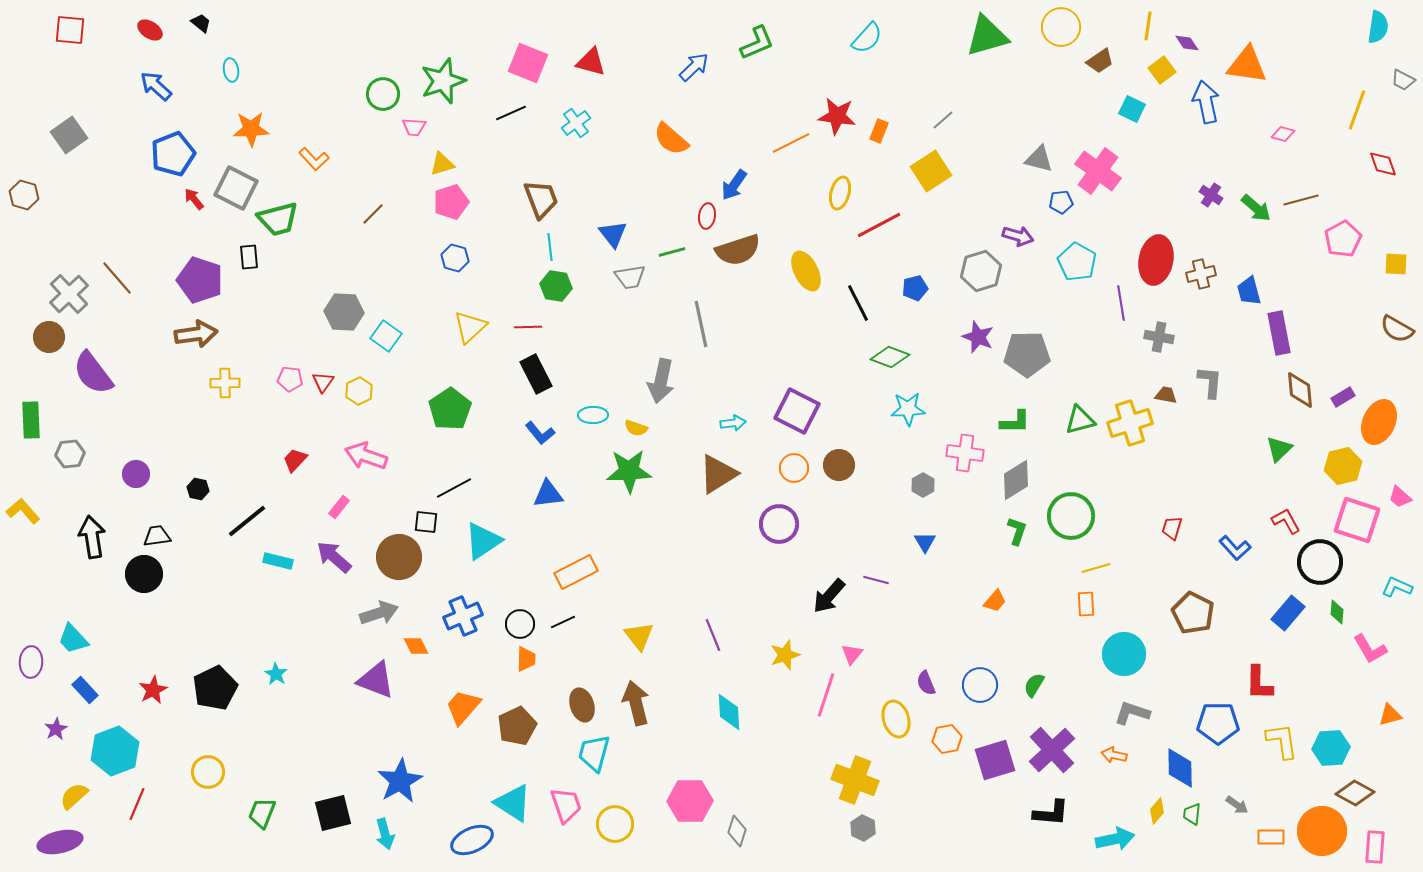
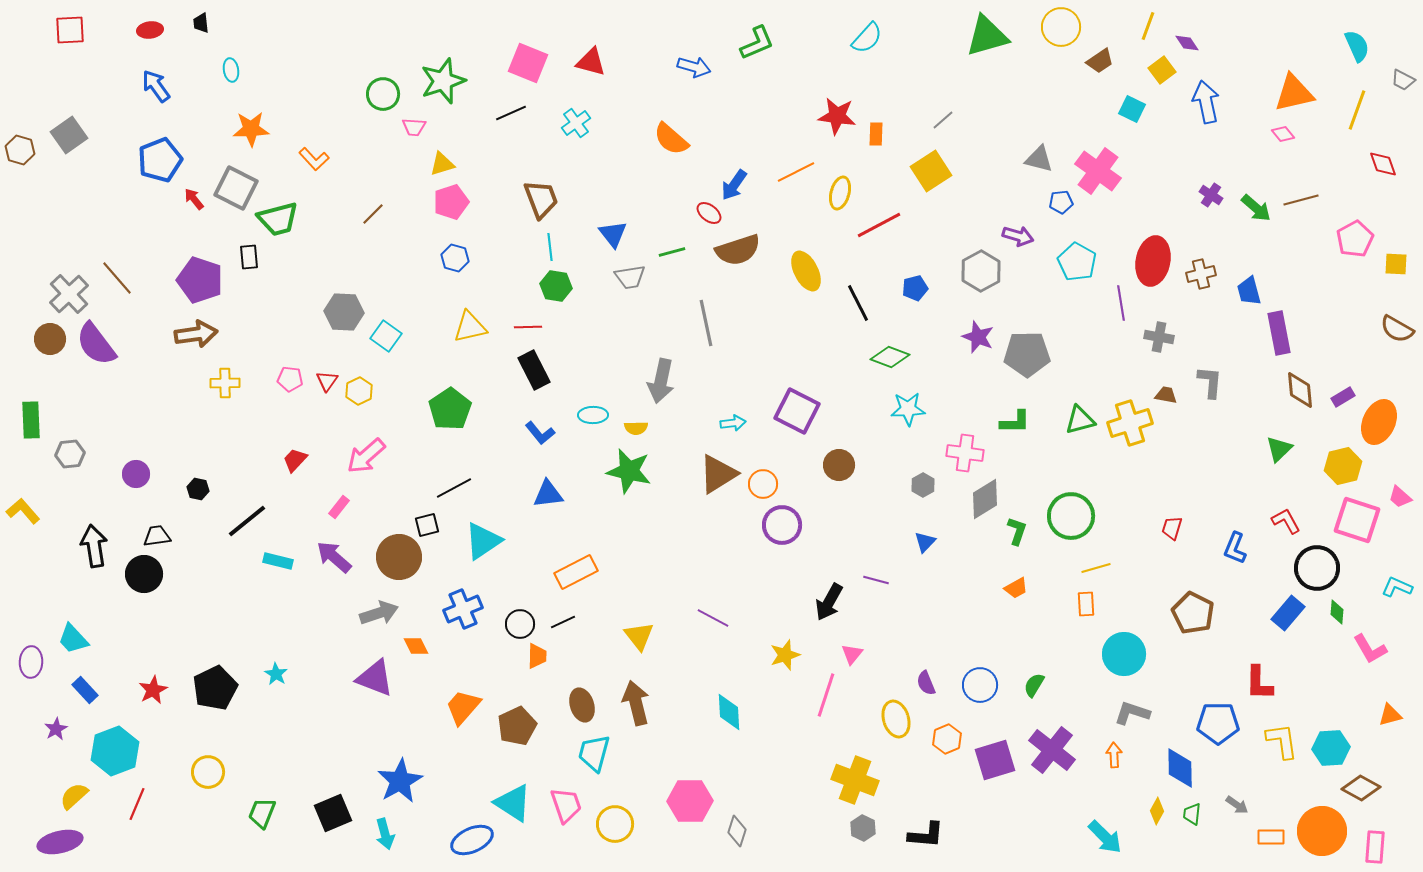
black trapezoid at (201, 23): rotated 135 degrees counterclockwise
yellow line at (1148, 26): rotated 12 degrees clockwise
cyan semicircle at (1378, 27): moved 21 px left, 19 px down; rotated 32 degrees counterclockwise
red square at (70, 30): rotated 8 degrees counterclockwise
red ellipse at (150, 30): rotated 40 degrees counterclockwise
orange triangle at (1247, 65): moved 47 px right, 28 px down; rotated 21 degrees counterclockwise
blue arrow at (694, 67): rotated 60 degrees clockwise
blue arrow at (156, 86): rotated 12 degrees clockwise
orange rectangle at (879, 131): moved 3 px left, 3 px down; rotated 20 degrees counterclockwise
pink diamond at (1283, 134): rotated 35 degrees clockwise
orange line at (791, 143): moved 5 px right, 29 px down
blue pentagon at (173, 154): moved 13 px left, 6 px down
brown hexagon at (24, 195): moved 4 px left, 45 px up
red ellipse at (707, 216): moved 2 px right, 3 px up; rotated 60 degrees counterclockwise
pink pentagon at (1343, 239): moved 12 px right
red ellipse at (1156, 260): moved 3 px left, 1 px down
gray hexagon at (981, 271): rotated 12 degrees counterclockwise
gray line at (701, 324): moved 5 px right, 1 px up
yellow triangle at (470, 327): rotated 30 degrees clockwise
brown circle at (49, 337): moved 1 px right, 2 px down
purple semicircle at (93, 373): moved 3 px right, 29 px up
black rectangle at (536, 374): moved 2 px left, 4 px up
red triangle at (323, 382): moved 4 px right, 1 px up
yellow semicircle at (636, 428): rotated 20 degrees counterclockwise
pink arrow at (366, 456): rotated 60 degrees counterclockwise
orange circle at (794, 468): moved 31 px left, 16 px down
green star at (629, 471): rotated 15 degrees clockwise
gray diamond at (1016, 480): moved 31 px left, 19 px down
black square at (426, 522): moved 1 px right, 3 px down; rotated 20 degrees counterclockwise
purple circle at (779, 524): moved 3 px right, 1 px down
black arrow at (92, 537): moved 2 px right, 9 px down
blue triangle at (925, 542): rotated 15 degrees clockwise
blue L-shape at (1235, 548): rotated 64 degrees clockwise
black circle at (1320, 562): moved 3 px left, 6 px down
black arrow at (829, 596): moved 6 px down; rotated 12 degrees counterclockwise
orange trapezoid at (995, 601): moved 21 px right, 13 px up; rotated 20 degrees clockwise
blue cross at (463, 616): moved 7 px up
purple line at (713, 635): moved 17 px up; rotated 40 degrees counterclockwise
orange trapezoid at (526, 659): moved 11 px right, 3 px up
purple triangle at (376, 680): moved 1 px left, 2 px up
orange hexagon at (947, 739): rotated 12 degrees counterclockwise
purple cross at (1052, 750): rotated 9 degrees counterclockwise
orange arrow at (1114, 755): rotated 75 degrees clockwise
brown diamond at (1355, 793): moved 6 px right, 5 px up
yellow diamond at (1157, 811): rotated 12 degrees counterclockwise
black square at (333, 813): rotated 9 degrees counterclockwise
black L-shape at (1051, 813): moved 125 px left, 22 px down
cyan arrow at (1115, 839): moved 10 px left, 2 px up; rotated 57 degrees clockwise
